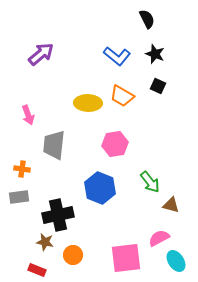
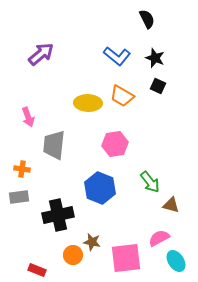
black star: moved 4 px down
pink arrow: moved 2 px down
brown star: moved 47 px right
